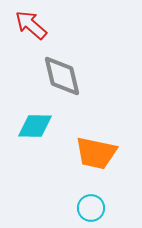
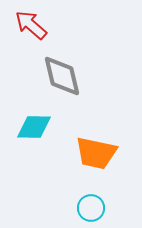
cyan diamond: moved 1 px left, 1 px down
